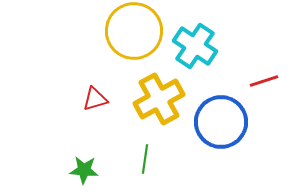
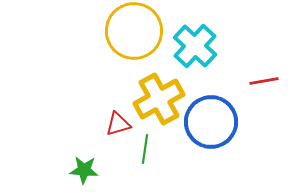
cyan cross: rotated 9 degrees clockwise
red line: rotated 8 degrees clockwise
red triangle: moved 23 px right, 25 px down
blue circle: moved 10 px left
green line: moved 10 px up
